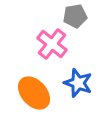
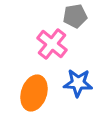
blue star: rotated 16 degrees counterclockwise
orange ellipse: rotated 60 degrees clockwise
